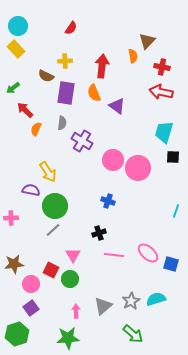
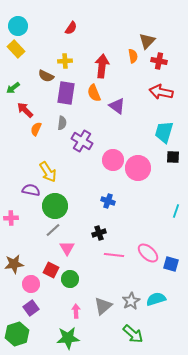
red cross at (162, 67): moved 3 px left, 6 px up
pink triangle at (73, 255): moved 6 px left, 7 px up
